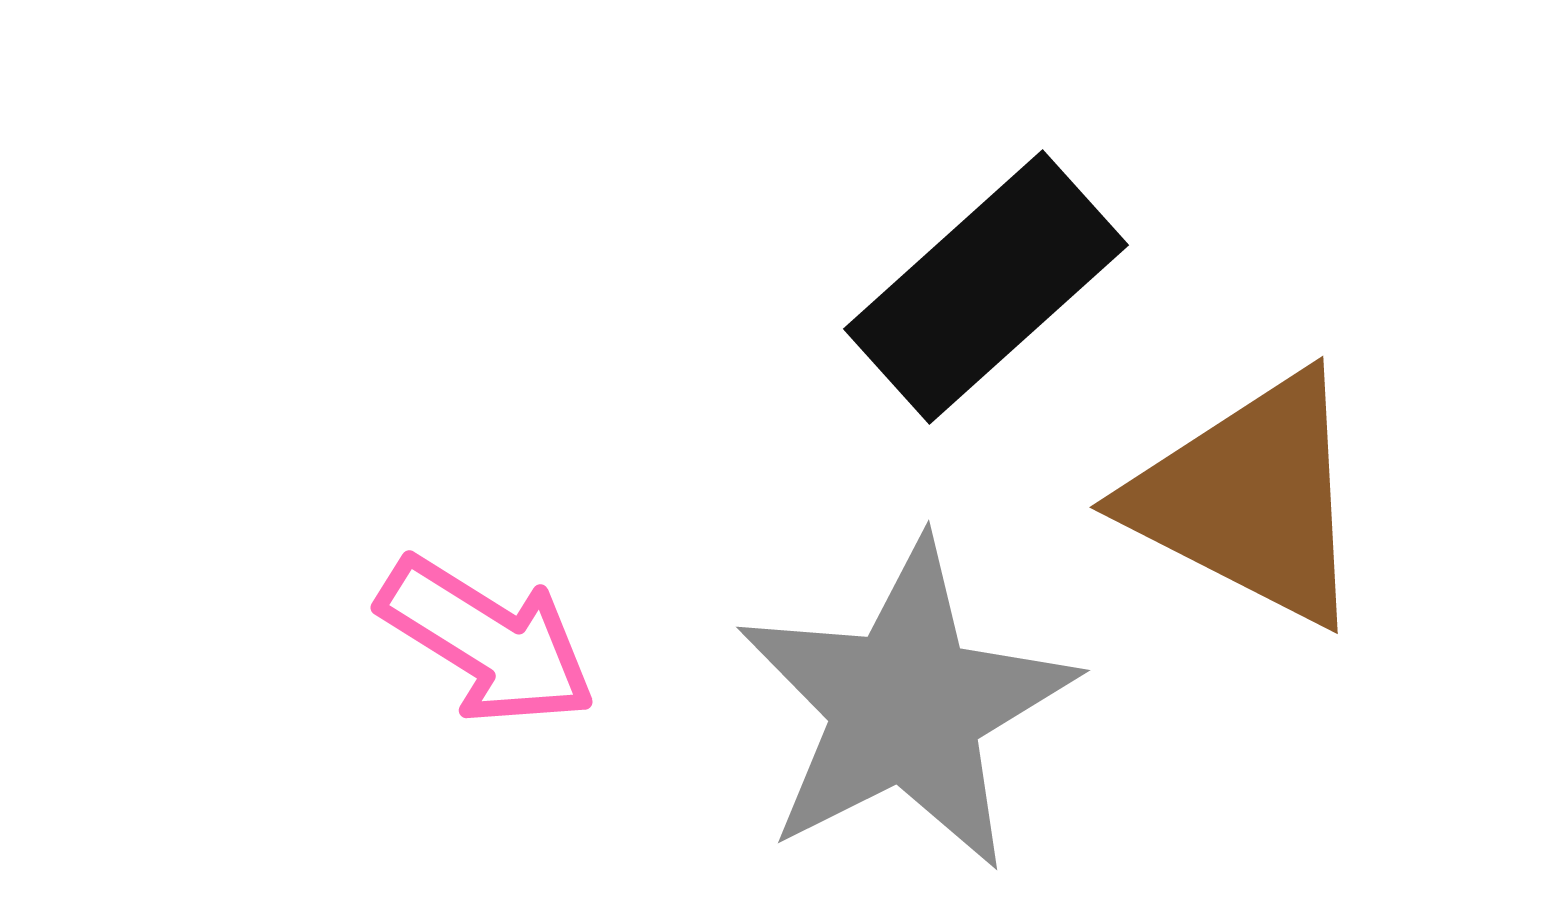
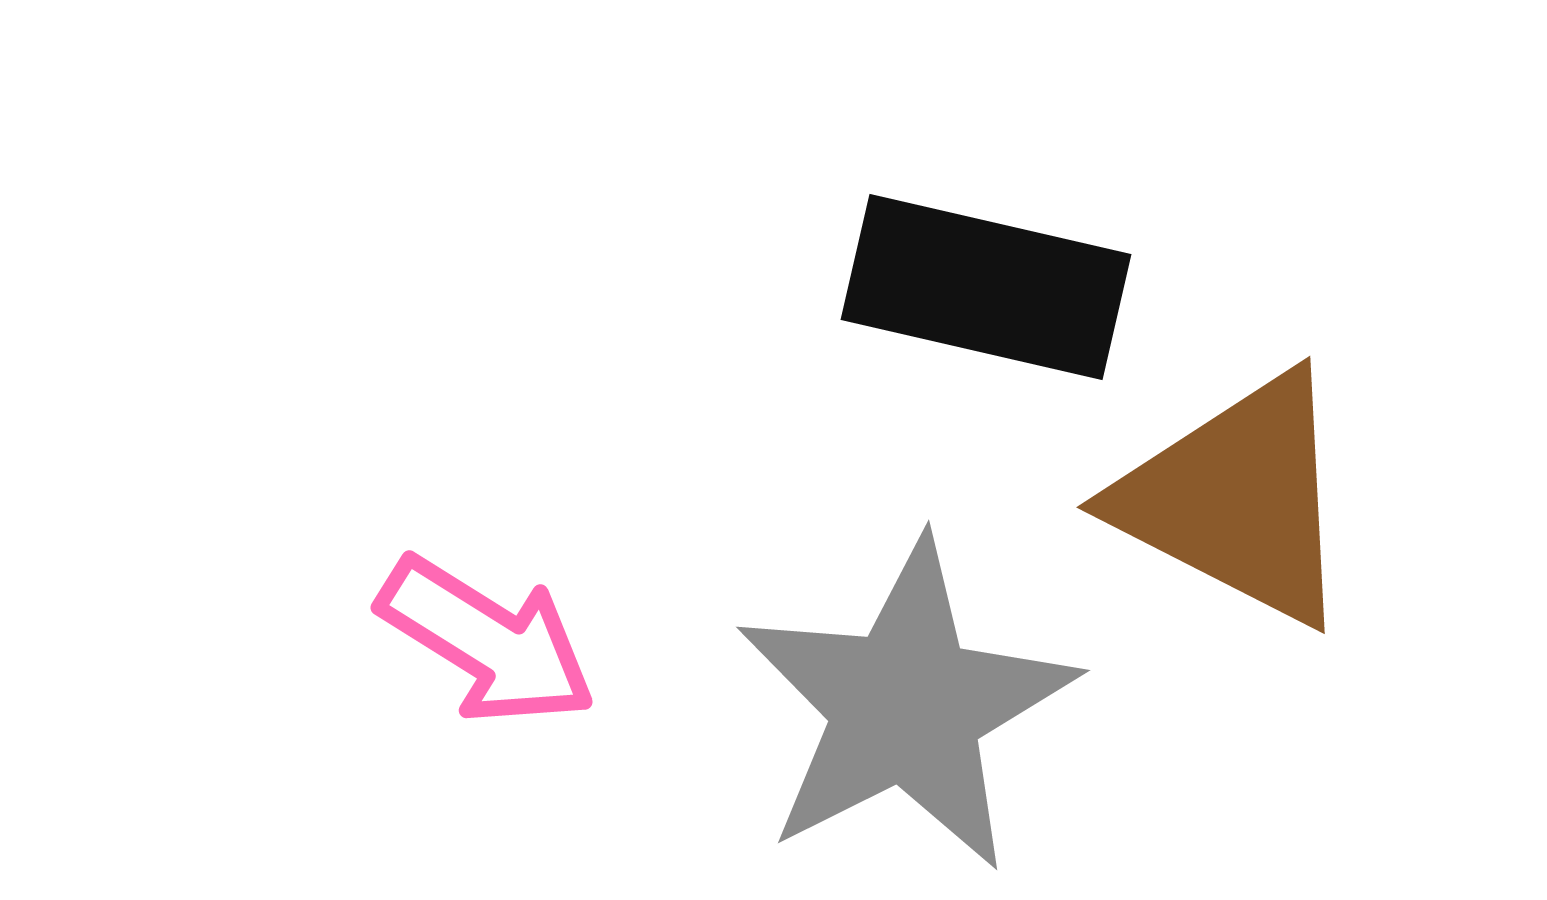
black rectangle: rotated 55 degrees clockwise
brown triangle: moved 13 px left
